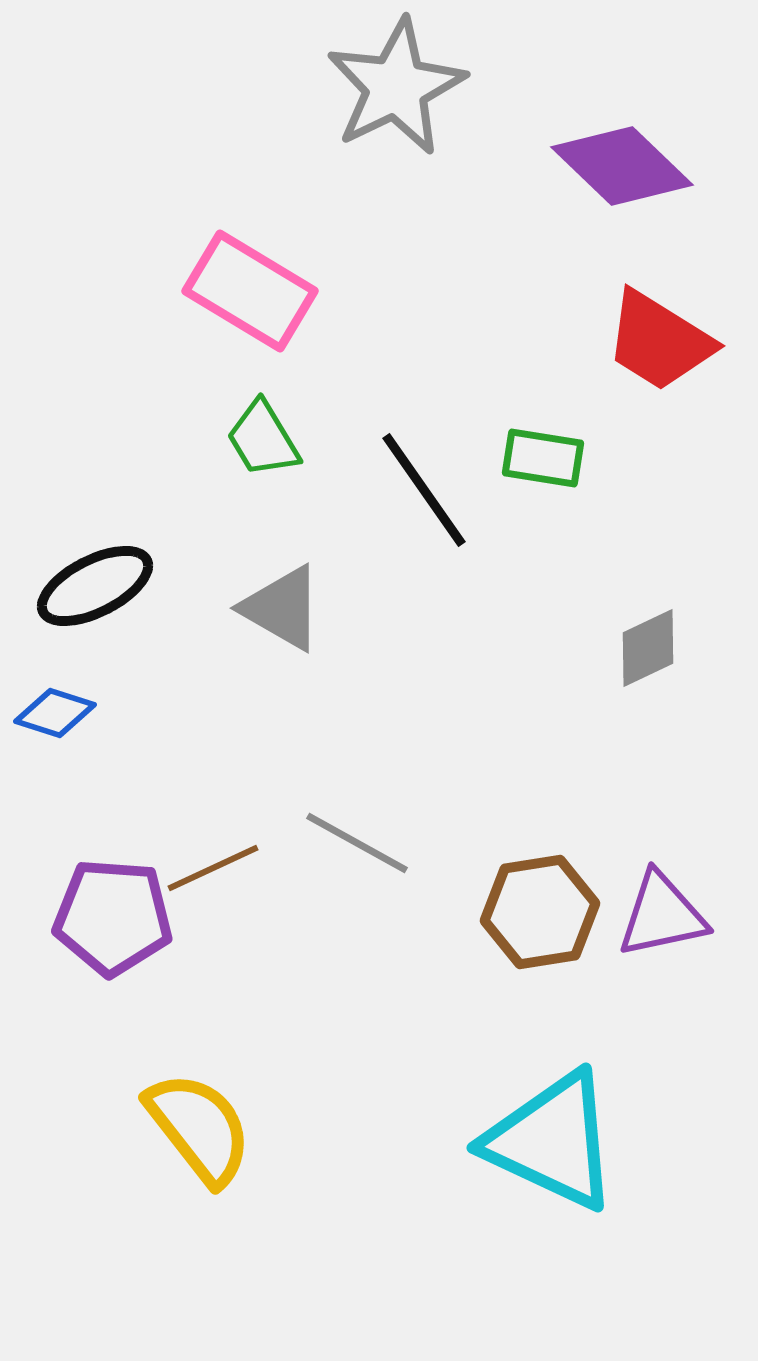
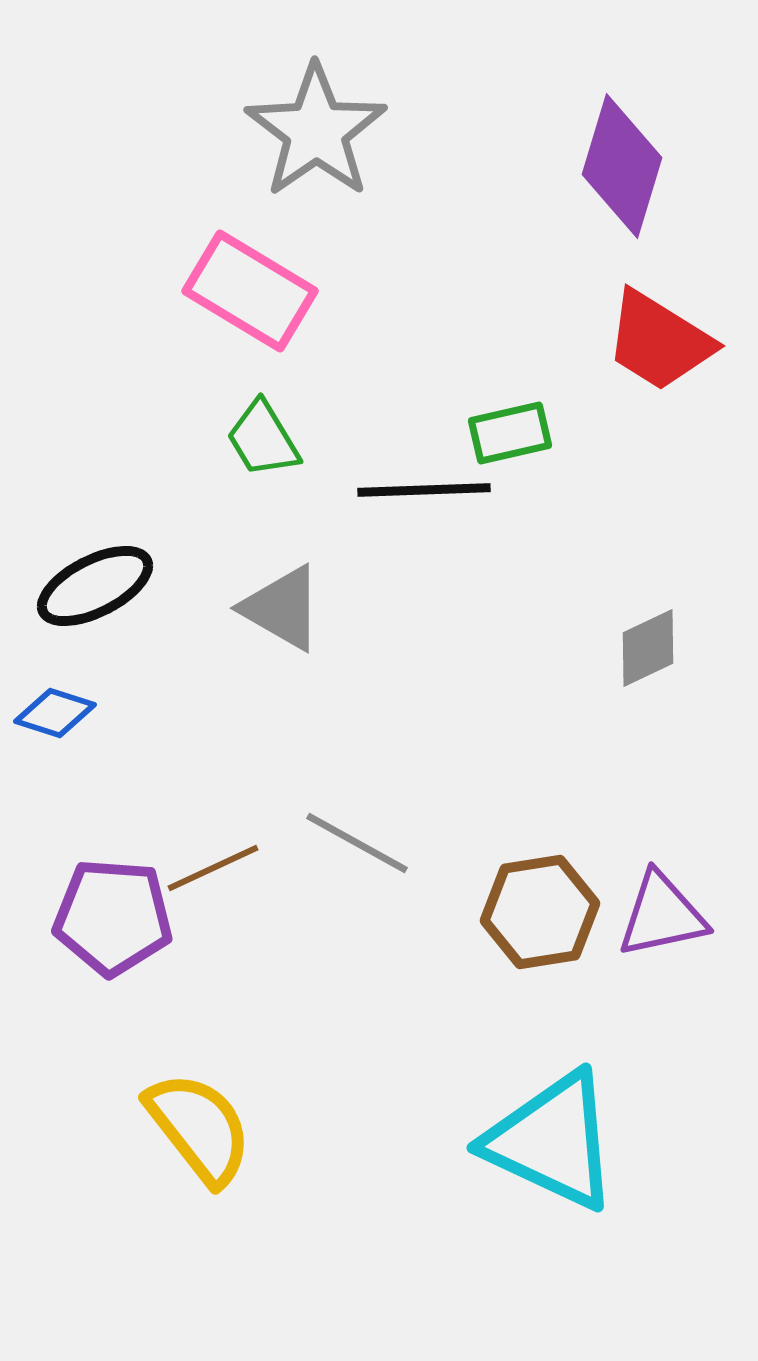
gray star: moved 80 px left, 44 px down; rotated 9 degrees counterclockwise
purple diamond: rotated 63 degrees clockwise
green rectangle: moved 33 px left, 25 px up; rotated 22 degrees counterclockwise
black line: rotated 57 degrees counterclockwise
